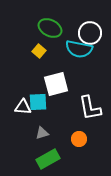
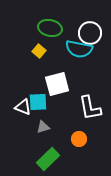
green ellipse: rotated 15 degrees counterclockwise
white square: moved 1 px right
white triangle: rotated 18 degrees clockwise
gray triangle: moved 1 px right, 6 px up
green rectangle: rotated 15 degrees counterclockwise
